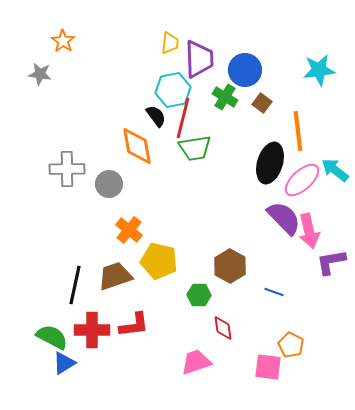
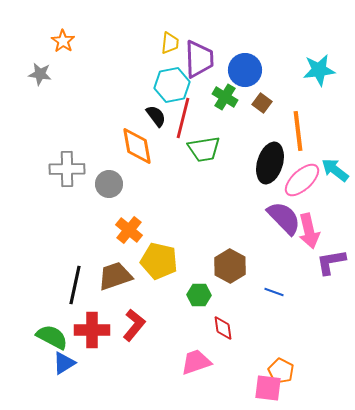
cyan hexagon: moved 1 px left, 5 px up
green trapezoid: moved 9 px right, 1 px down
red L-shape: rotated 44 degrees counterclockwise
orange pentagon: moved 10 px left, 26 px down
pink square: moved 21 px down
